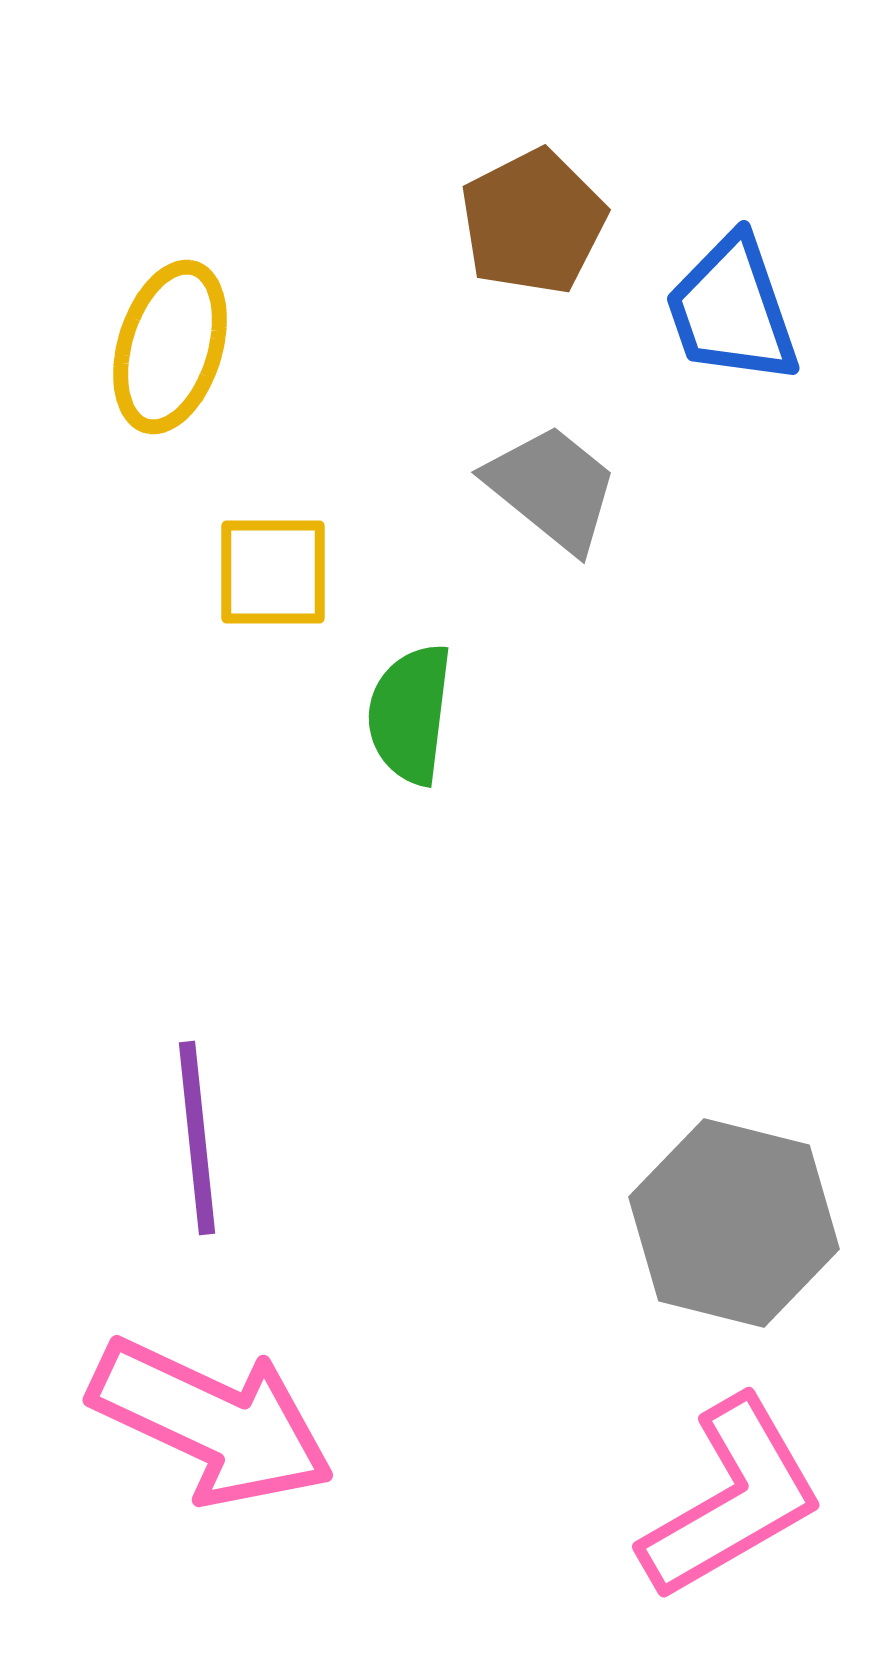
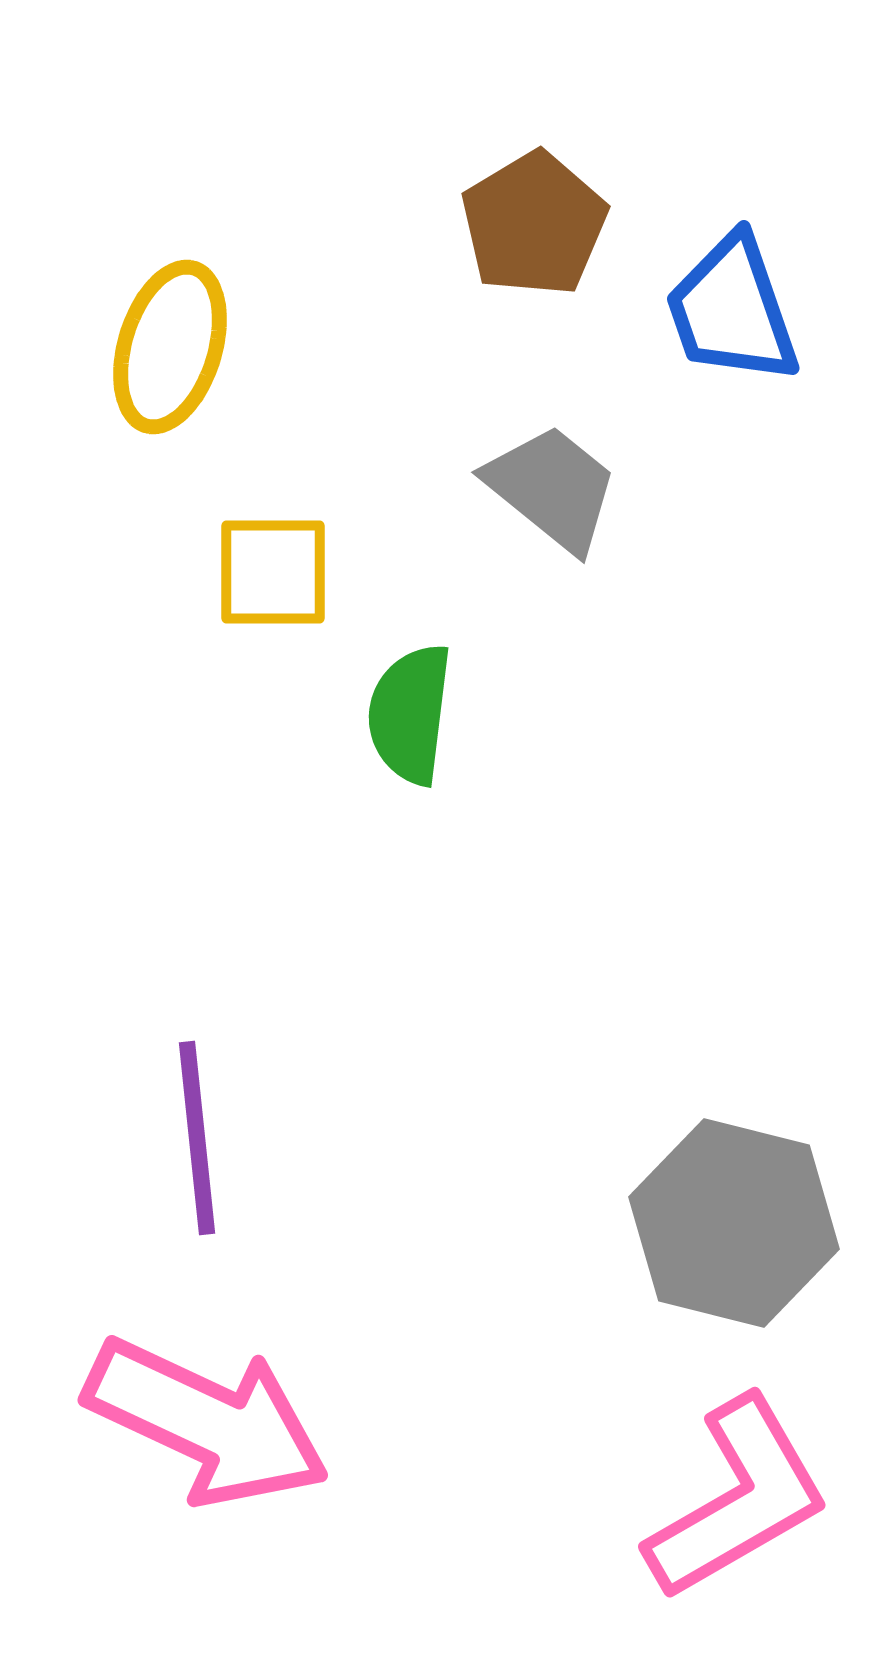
brown pentagon: moved 1 px right, 2 px down; rotated 4 degrees counterclockwise
pink arrow: moved 5 px left
pink L-shape: moved 6 px right
